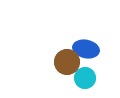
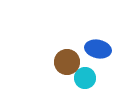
blue ellipse: moved 12 px right
